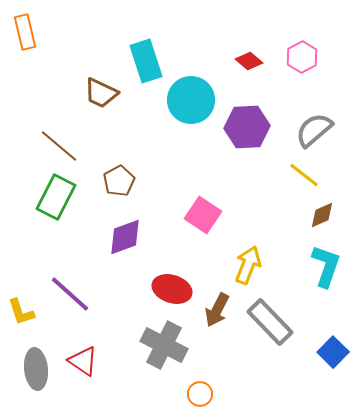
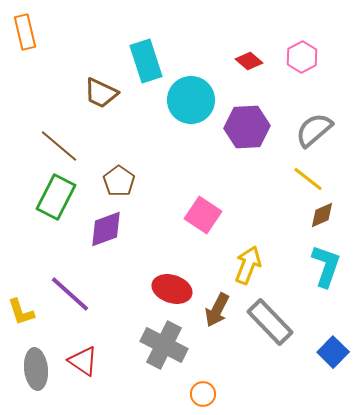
yellow line: moved 4 px right, 4 px down
brown pentagon: rotated 8 degrees counterclockwise
purple diamond: moved 19 px left, 8 px up
orange circle: moved 3 px right
